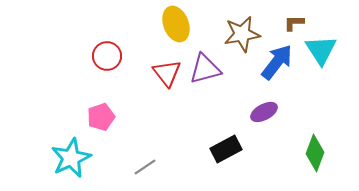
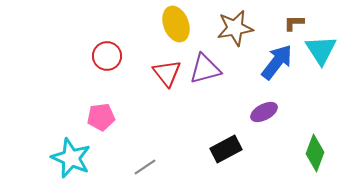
brown star: moved 7 px left, 6 px up
pink pentagon: rotated 12 degrees clockwise
cyan star: rotated 24 degrees counterclockwise
